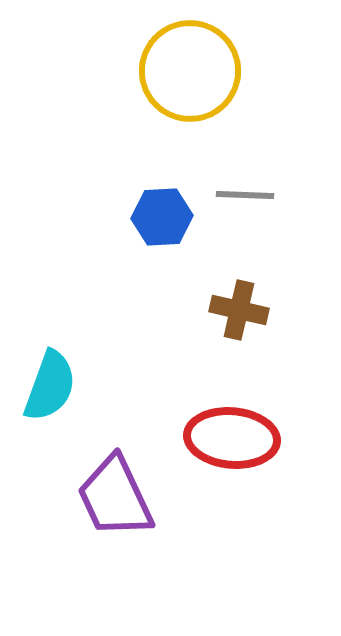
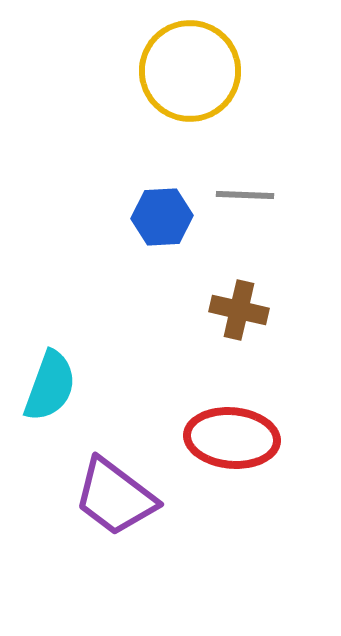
purple trapezoid: rotated 28 degrees counterclockwise
